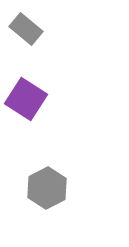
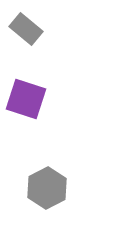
purple square: rotated 15 degrees counterclockwise
